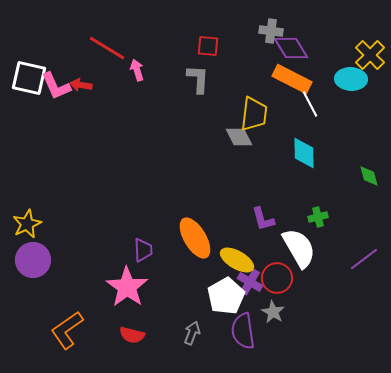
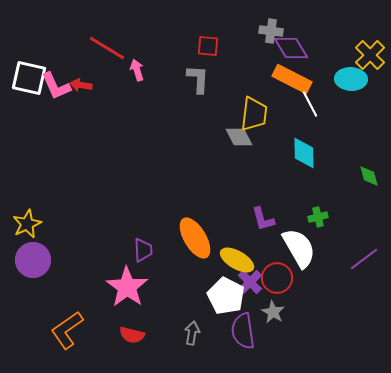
purple cross: rotated 15 degrees clockwise
white pentagon: rotated 15 degrees counterclockwise
gray arrow: rotated 10 degrees counterclockwise
